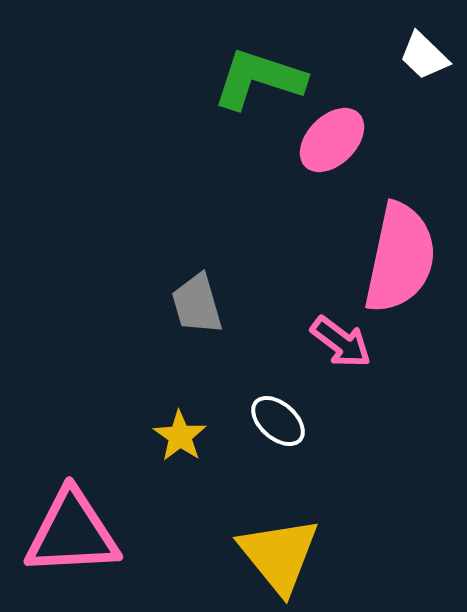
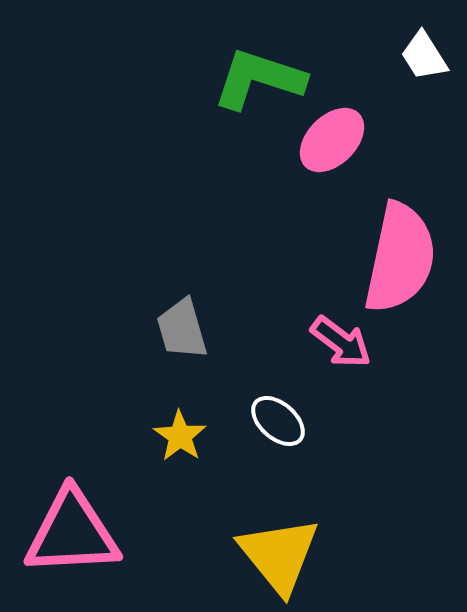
white trapezoid: rotated 14 degrees clockwise
gray trapezoid: moved 15 px left, 25 px down
